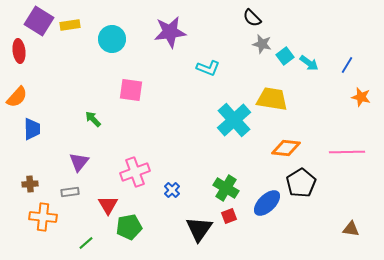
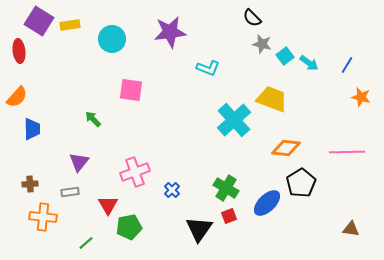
yellow trapezoid: rotated 12 degrees clockwise
